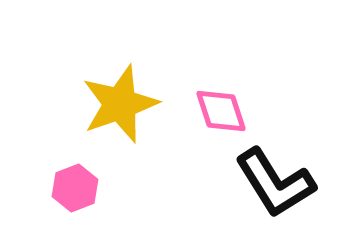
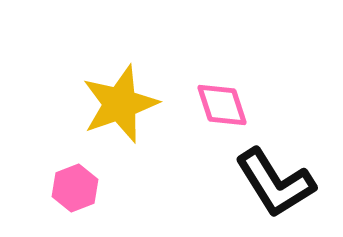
pink diamond: moved 1 px right, 6 px up
